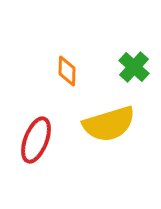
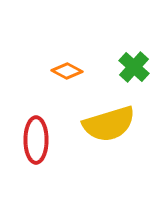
orange diamond: rotated 64 degrees counterclockwise
red ellipse: rotated 21 degrees counterclockwise
